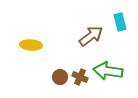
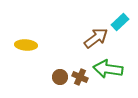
cyan rectangle: rotated 60 degrees clockwise
brown arrow: moved 5 px right, 2 px down
yellow ellipse: moved 5 px left
green arrow: moved 2 px up
